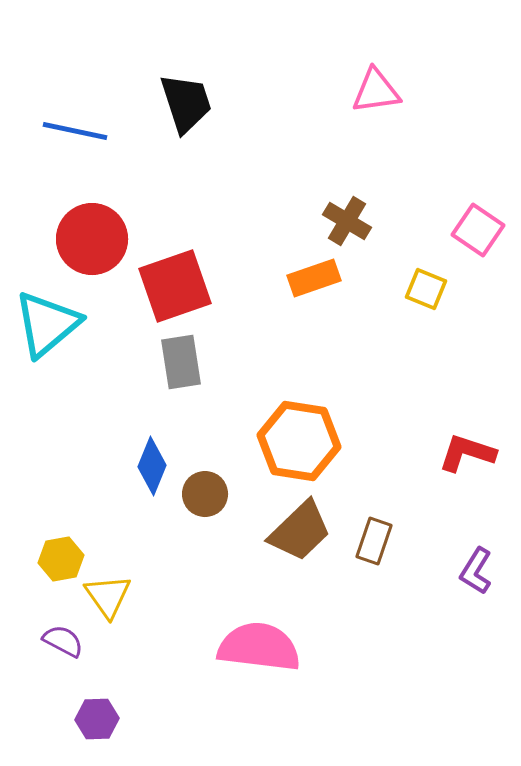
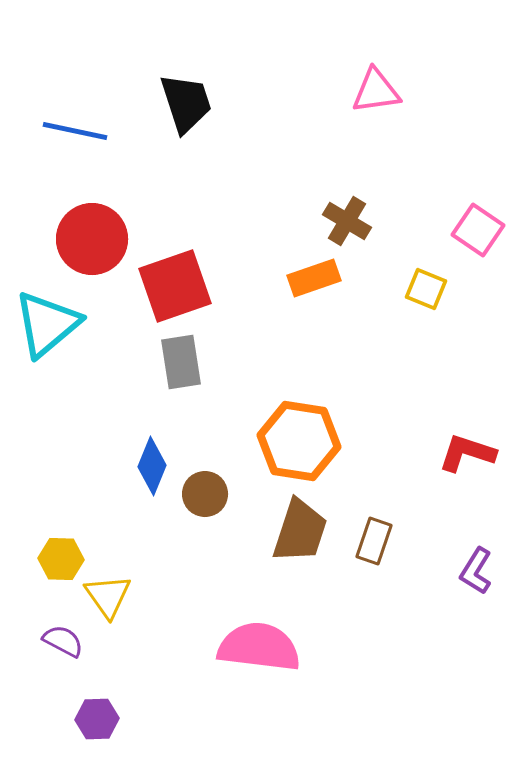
brown trapezoid: rotated 28 degrees counterclockwise
yellow hexagon: rotated 12 degrees clockwise
